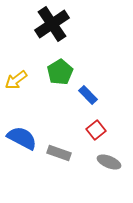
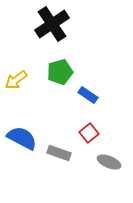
green pentagon: rotated 15 degrees clockwise
blue rectangle: rotated 12 degrees counterclockwise
red square: moved 7 px left, 3 px down
